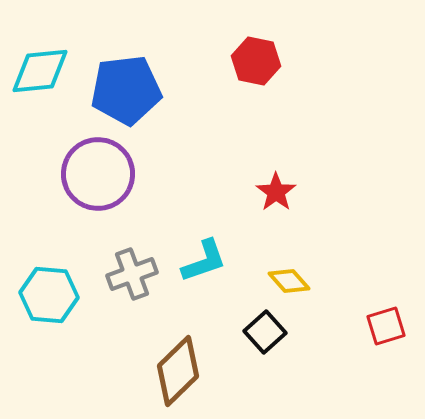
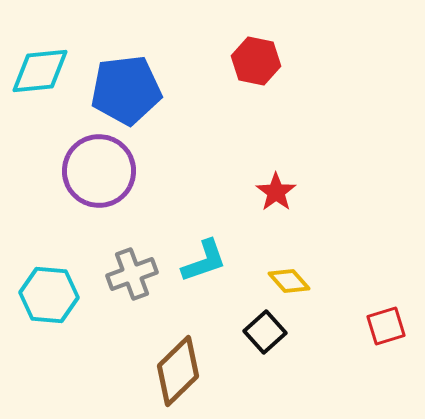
purple circle: moved 1 px right, 3 px up
